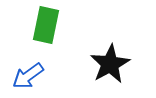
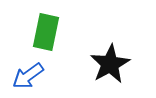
green rectangle: moved 7 px down
